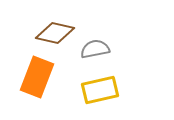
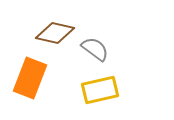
gray semicircle: rotated 48 degrees clockwise
orange rectangle: moved 7 px left, 1 px down
